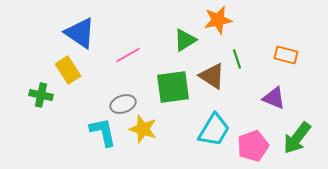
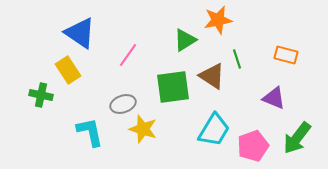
pink line: rotated 25 degrees counterclockwise
cyan L-shape: moved 13 px left
